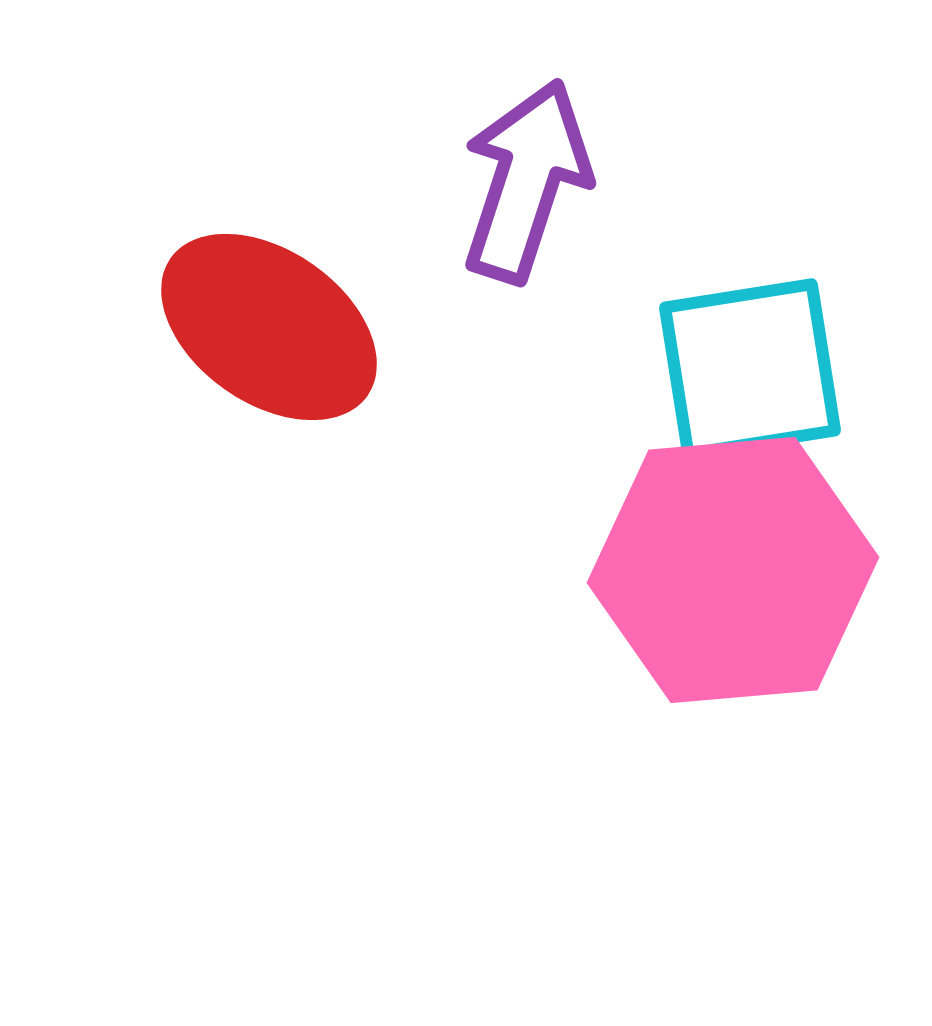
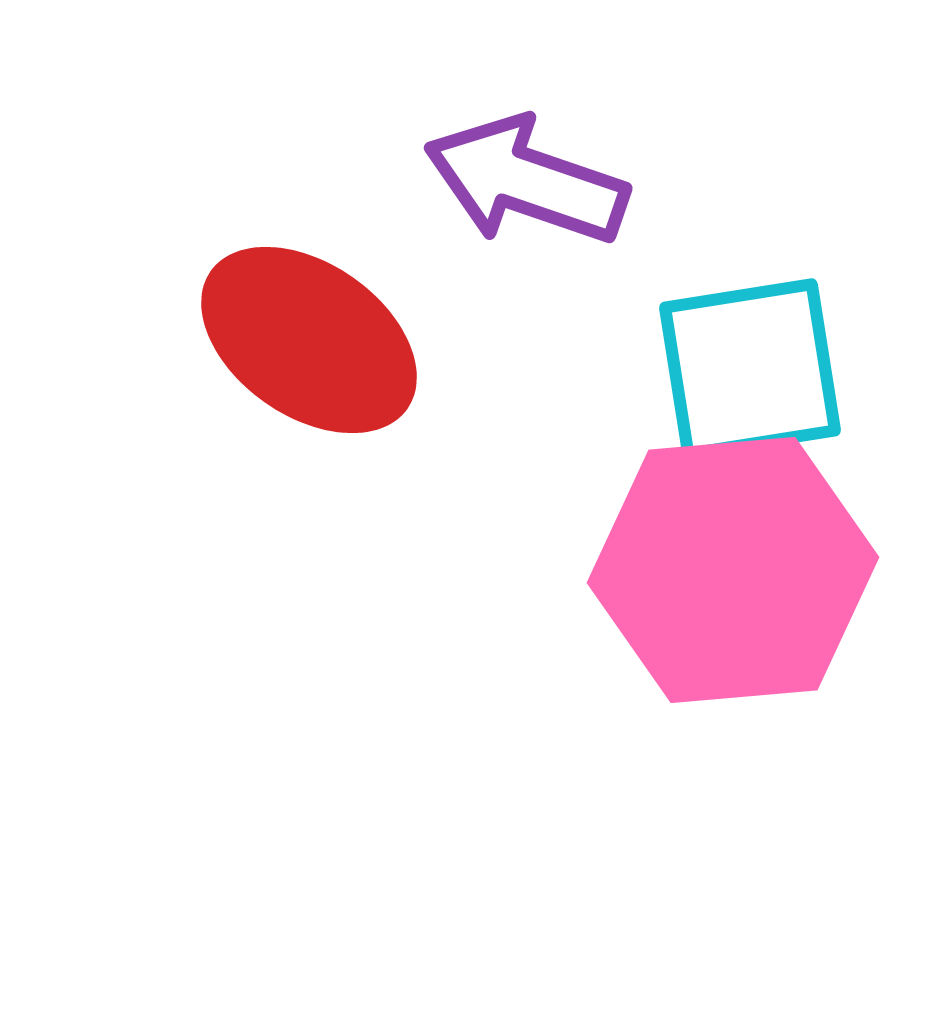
purple arrow: rotated 89 degrees counterclockwise
red ellipse: moved 40 px right, 13 px down
